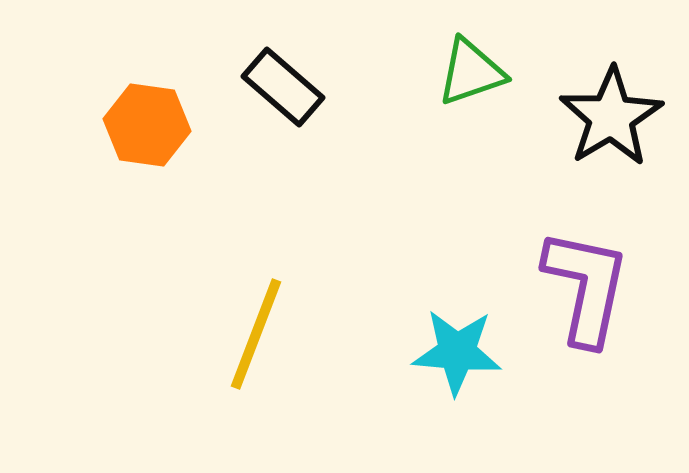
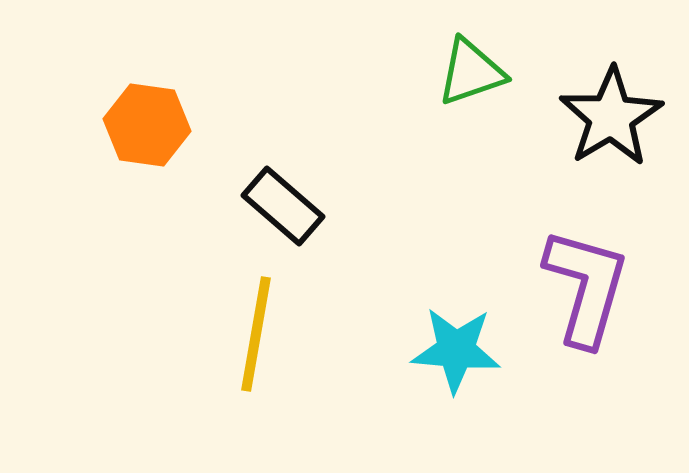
black rectangle: moved 119 px down
purple L-shape: rotated 4 degrees clockwise
yellow line: rotated 11 degrees counterclockwise
cyan star: moved 1 px left, 2 px up
